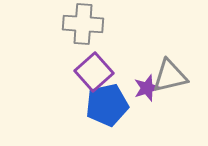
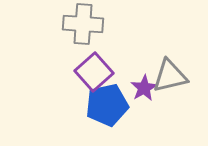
purple star: moved 3 px left; rotated 12 degrees counterclockwise
